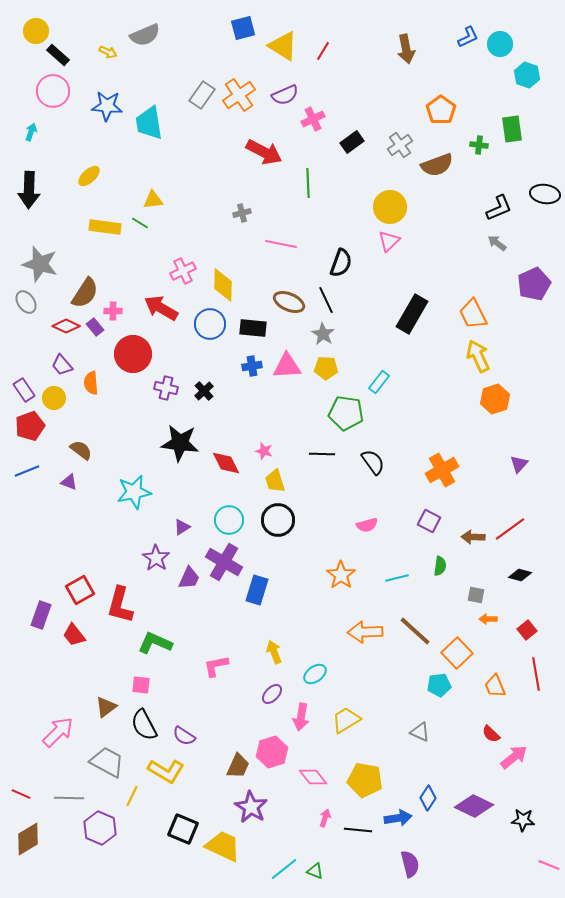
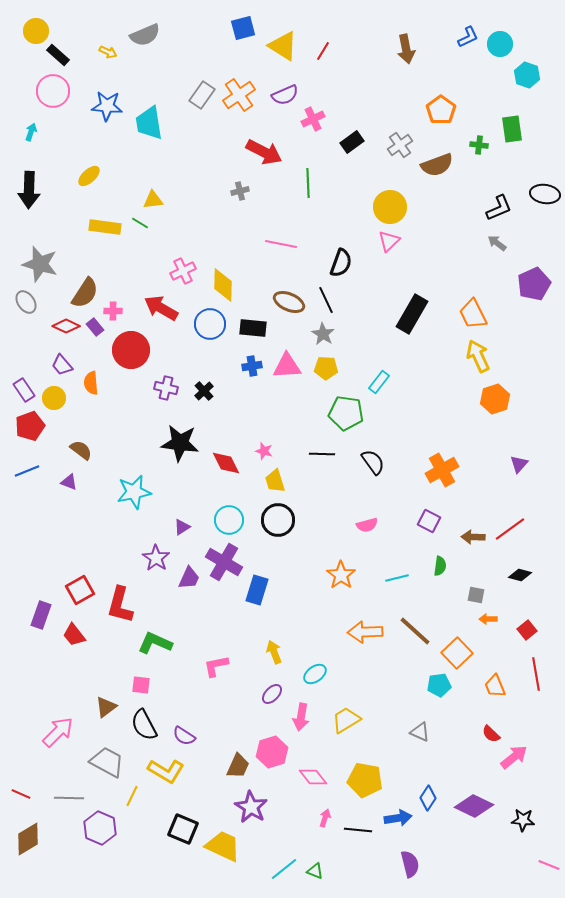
gray cross at (242, 213): moved 2 px left, 22 px up
red circle at (133, 354): moved 2 px left, 4 px up
